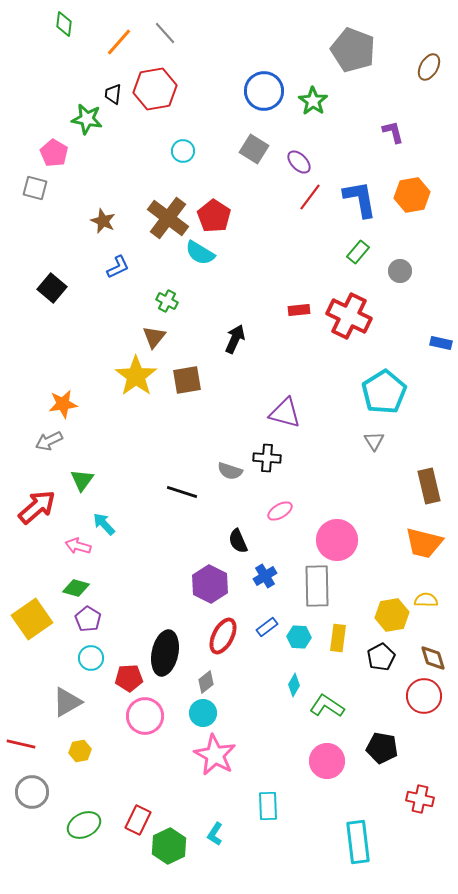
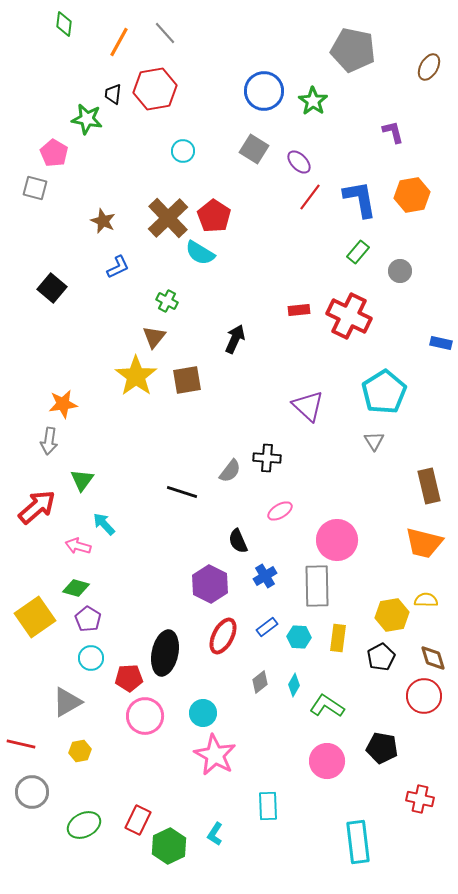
orange line at (119, 42): rotated 12 degrees counterclockwise
gray pentagon at (353, 50): rotated 9 degrees counterclockwise
brown cross at (168, 218): rotated 9 degrees clockwise
purple triangle at (285, 413): moved 23 px right, 7 px up; rotated 28 degrees clockwise
gray arrow at (49, 441): rotated 56 degrees counterclockwise
gray semicircle at (230, 471): rotated 70 degrees counterclockwise
yellow square at (32, 619): moved 3 px right, 2 px up
gray diamond at (206, 682): moved 54 px right
